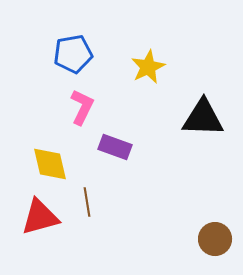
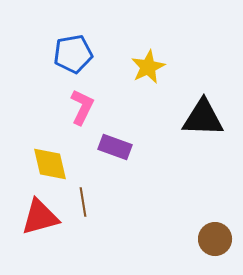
brown line: moved 4 px left
